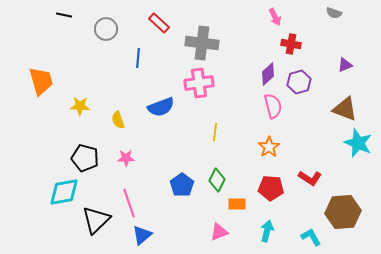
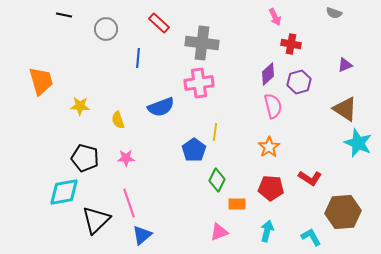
brown triangle: rotated 12 degrees clockwise
blue pentagon: moved 12 px right, 35 px up
